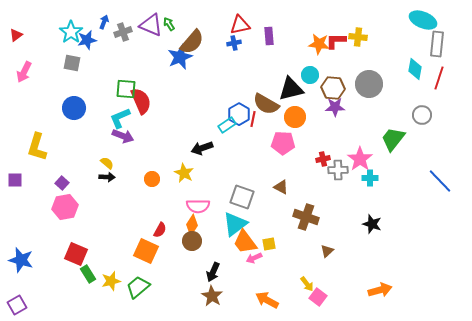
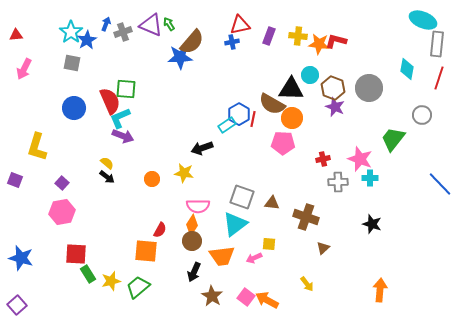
blue arrow at (104, 22): moved 2 px right, 2 px down
red triangle at (16, 35): rotated 32 degrees clockwise
purple rectangle at (269, 36): rotated 24 degrees clockwise
yellow cross at (358, 37): moved 60 px left, 1 px up
blue star at (87, 40): rotated 18 degrees counterclockwise
red L-shape at (336, 41): rotated 15 degrees clockwise
blue cross at (234, 43): moved 2 px left, 1 px up
blue star at (180, 57): rotated 20 degrees clockwise
cyan diamond at (415, 69): moved 8 px left
pink arrow at (24, 72): moved 3 px up
gray circle at (369, 84): moved 4 px down
brown hexagon at (333, 88): rotated 15 degrees clockwise
black triangle at (291, 89): rotated 16 degrees clockwise
red semicircle at (141, 101): moved 31 px left
brown semicircle at (266, 104): moved 6 px right
purple star at (335, 107): rotated 24 degrees clockwise
orange circle at (295, 117): moved 3 px left, 1 px down
pink star at (360, 159): rotated 15 degrees counterclockwise
gray cross at (338, 170): moved 12 px down
yellow star at (184, 173): rotated 18 degrees counterclockwise
black arrow at (107, 177): rotated 35 degrees clockwise
purple square at (15, 180): rotated 21 degrees clockwise
blue line at (440, 181): moved 3 px down
brown triangle at (281, 187): moved 9 px left, 16 px down; rotated 21 degrees counterclockwise
pink hexagon at (65, 207): moved 3 px left, 5 px down
orange trapezoid at (245, 242): moved 23 px left, 14 px down; rotated 60 degrees counterclockwise
yellow square at (269, 244): rotated 16 degrees clockwise
orange square at (146, 251): rotated 20 degrees counterclockwise
brown triangle at (327, 251): moved 4 px left, 3 px up
red square at (76, 254): rotated 20 degrees counterclockwise
blue star at (21, 260): moved 2 px up
black arrow at (213, 272): moved 19 px left
orange arrow at (380, 290): rotated 70 degrees counterclockwise
pink square at (318, 297): moved 72 px left
purple square at (17, 305): rotated 12 degrees counterclockwise
